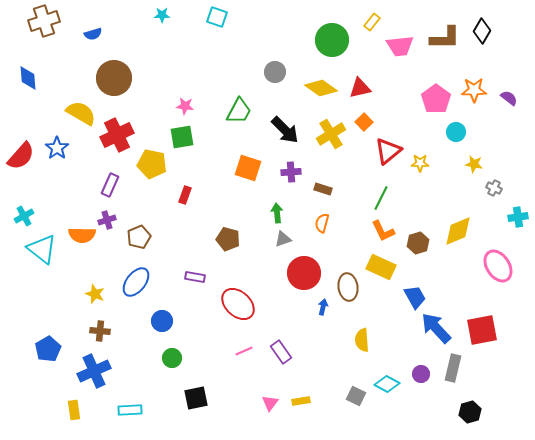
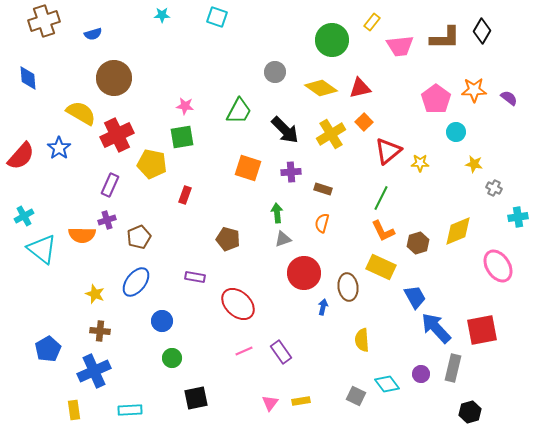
blue star at (57, 148): moved 2 px right
cyan diamond at (387, 384): rotated 25 degrees clockwise
